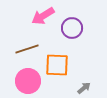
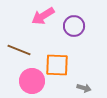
purple circle: moved 2 px right, 2 px up
brown line: moved 8 px left, 1 px down; rotated 40 degrees clockwise
pink circle: moved 4 px right
gray arrow: rotated 56 degrees clockwise
